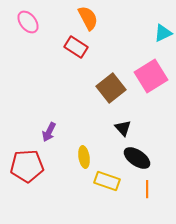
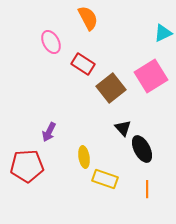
pink ellipse: moved 23 px right, 20 px down; rotated 10 degrees clockwise
red rectangle: moved 7 px right, 17 px down
black ellipse: moved 5 px right, 9 px up; rotated 28 degrees clockwise
yellow rectangle: moved 2 px left, 2 px up
